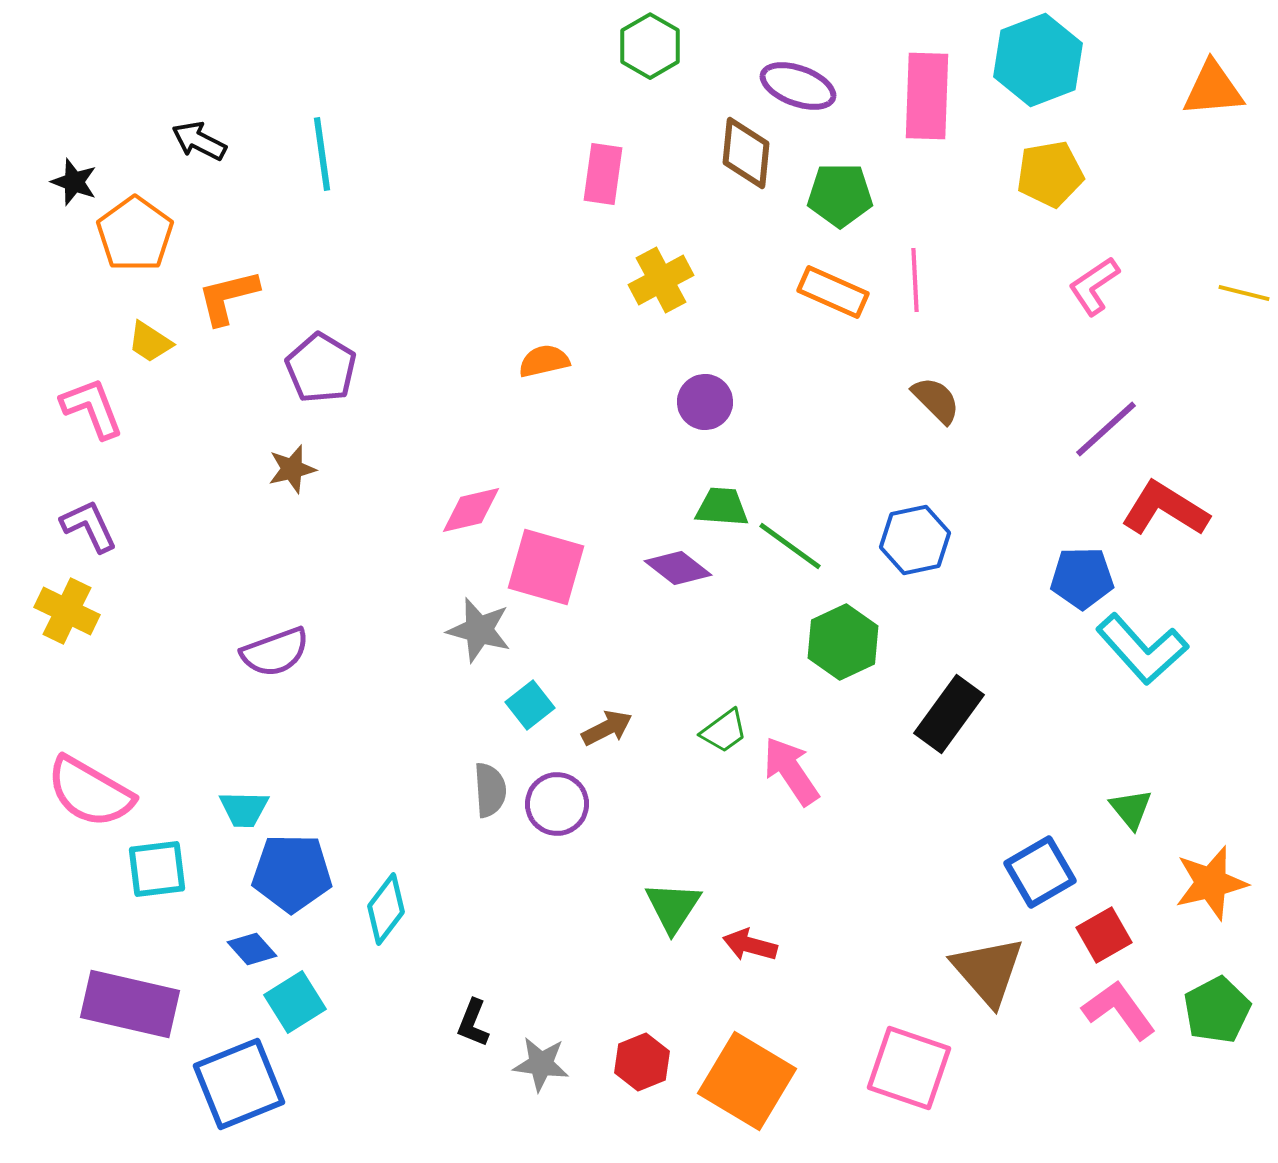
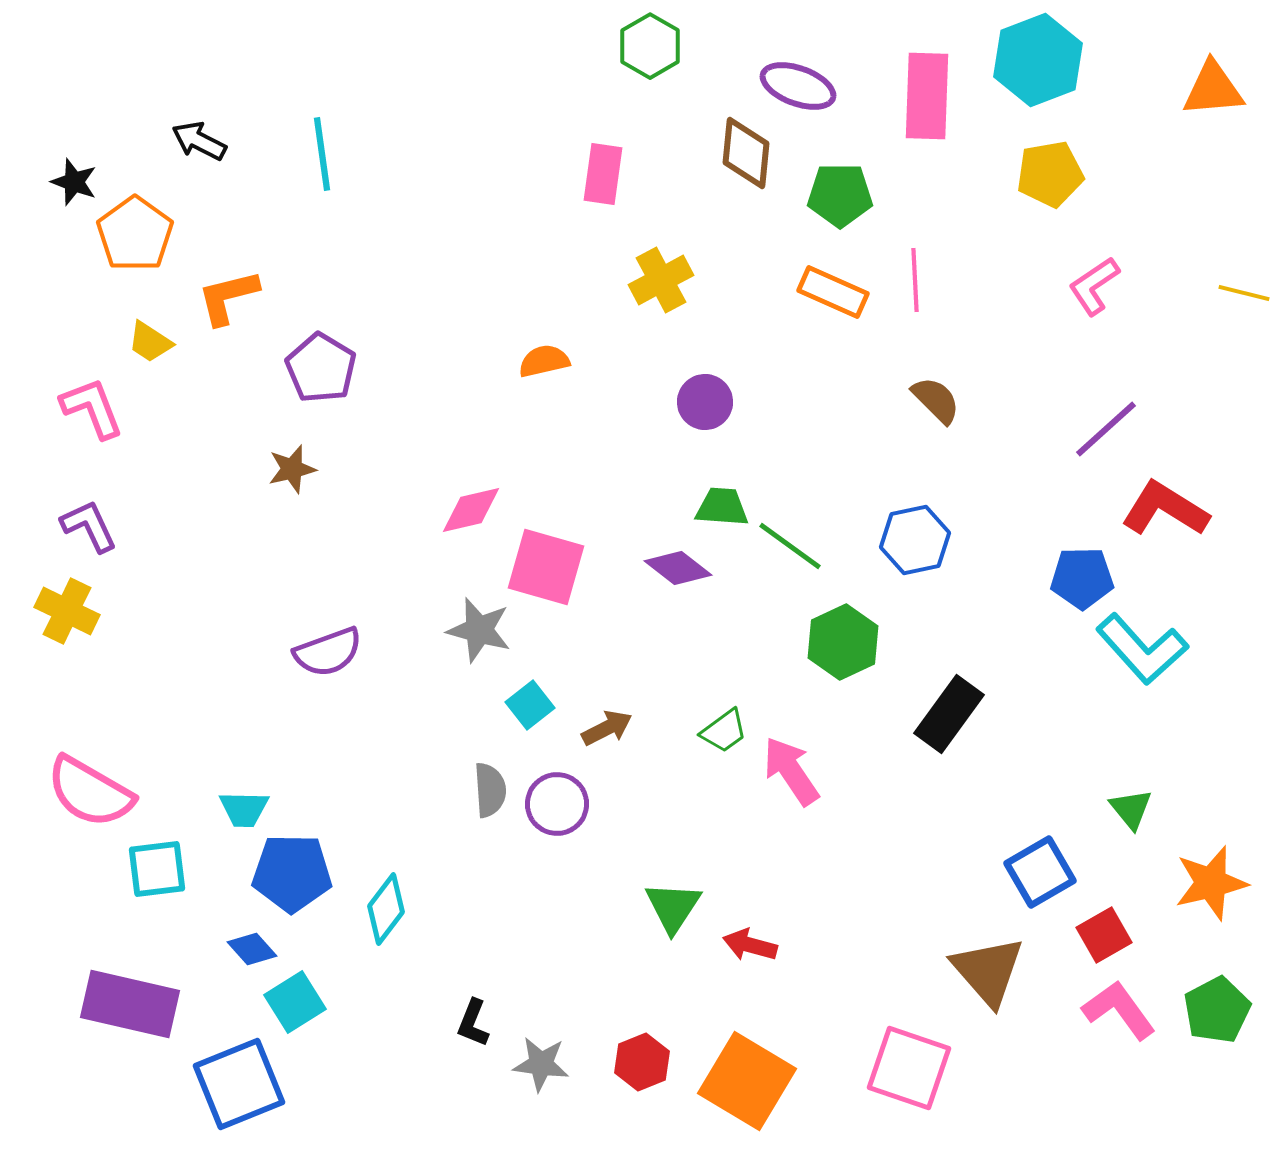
purple semicircle at (275, 652): moved 53 px right
